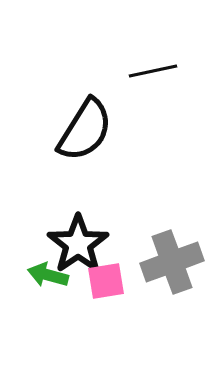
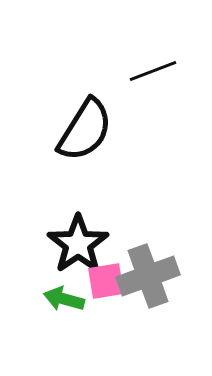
black line: rotated 9 degrees counterclockwise
gray cross: moved 24 px left, 14 px down
green arrow: moved 16 px right, 24 px down
